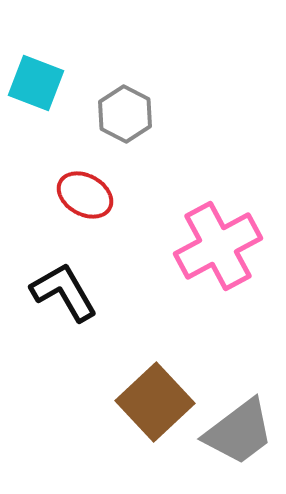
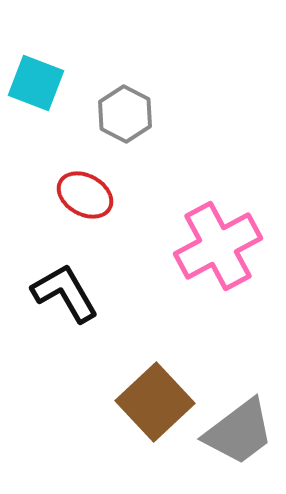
black L-shape: moved 1 px right, 1 px down
